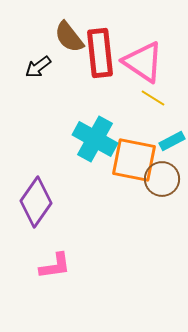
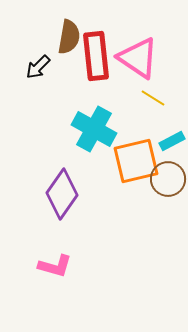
brown semicircle: rotated 132 degrees counterclockwise
red rectangle: moved 4 px left, 3 px down
pink triangle: moved 5 px left, 4 px up
black arrow: rotated 8 degrees counterclockwise
cyan cross: moved 1 px left, 10 px up
orange square: moved 2 px right, 1 px down; rotated 24 degrees counterclockwise
brown circle: moved 6 px right
purple diamond: moved 26 px right, 8 px up
pink L-shape: rotated 24 degrees clockwise
